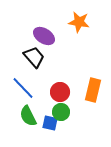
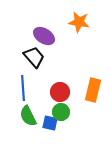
blue line: rotated 40 degrees clockwise
